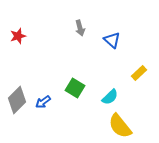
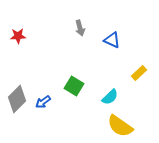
red star: rotated 14 degrees clockwise
blue triangle: rotated 18 degrees counterclockwise
green square: moved 1 px left, 2 px up
gray diamond: moved 1 px up
yellow semicircle: rotated 16 degrees counterclockwise
